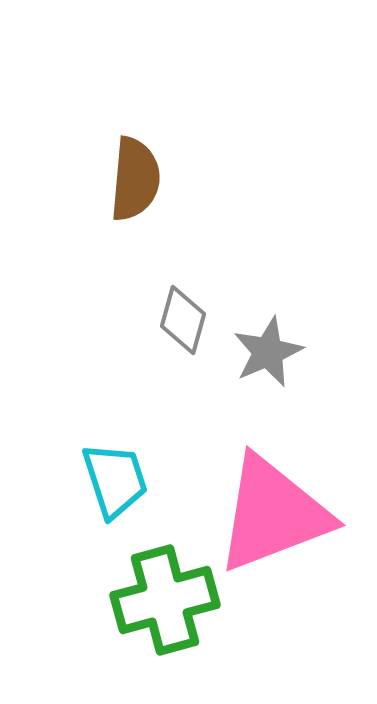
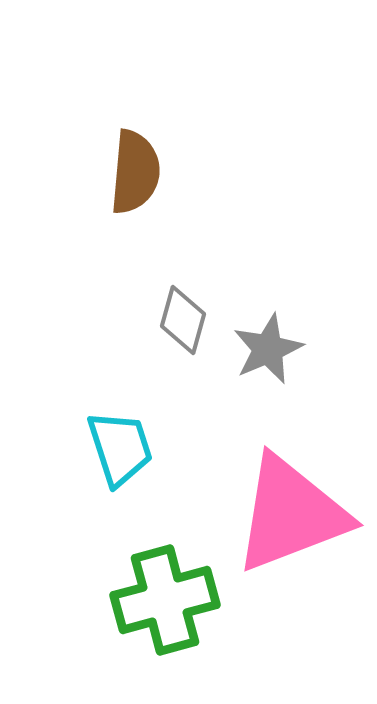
brown semicircle: moved 7 px up
gray star: moved 3 px up
cyan trapezoid: moved 5 px right, 32 px up
pink triangle: moved 18 px right
